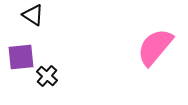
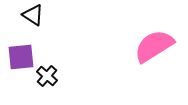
pink semicircle: moved 1 px left, 1 px up; rotated 18 degrees clockwise
